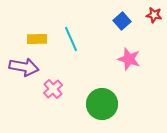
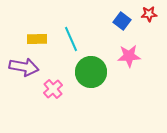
red star: moved 5 px left, 1 px up; rotated 14 degrees counterclockwise
blue square: rotated 12 degrees counterclockwise
pink star: moved 3 px up; rotated 20 degrees counterclockwise
green circle: moved 11 px left, 32 px up
